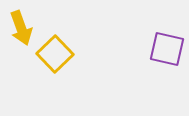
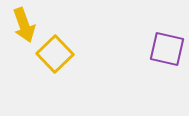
yellow arrow: moved 3 px right, 3 px up
